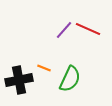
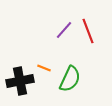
red line: moved 2 px down; rotated 45 degrees clockwise
black cross: moved 1 px right, 1 px down
